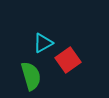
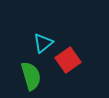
cyan triangle: rotated 10 degrees counterclockwise
